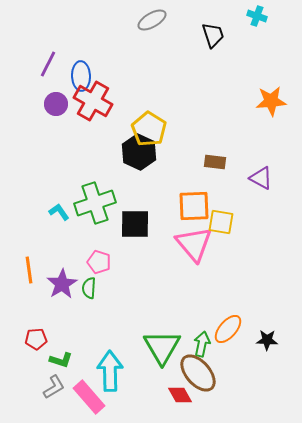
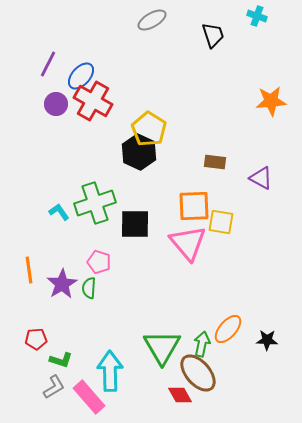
blue ellipse: rotated 44 degrees clockwise
pink triangle: moved 6 px left, 1 px up
